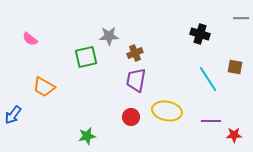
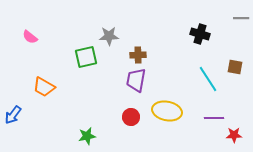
pink semicircle: moved 2 px up
brown cross: moved 3 px right, 2 px down; rotated 21 degrees clockwise
purple line: moved 3 px right, 3 px up
